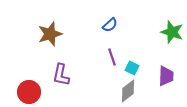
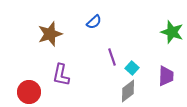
blue semicircle: moved 16 px left, 3 px up
cyan square: rotated 16 degrees clockwise
